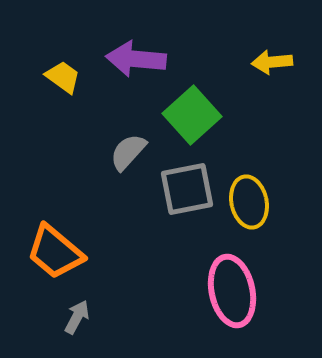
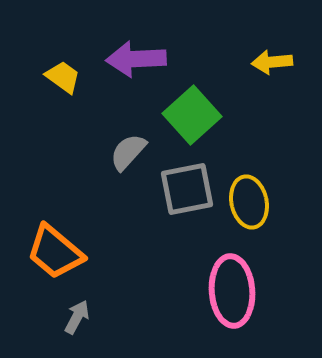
purple arrow: rotated 8 degrees counterclockwise
pink ellipse: rotated 8 degrees clockwise
